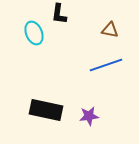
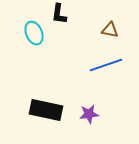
purple star: moved 2 px up
